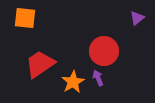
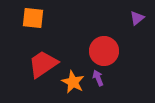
orange square: moved 8 px right
red trapezoid: moved 3 px right
orange star: rotated 15 degrees counterclockwise
